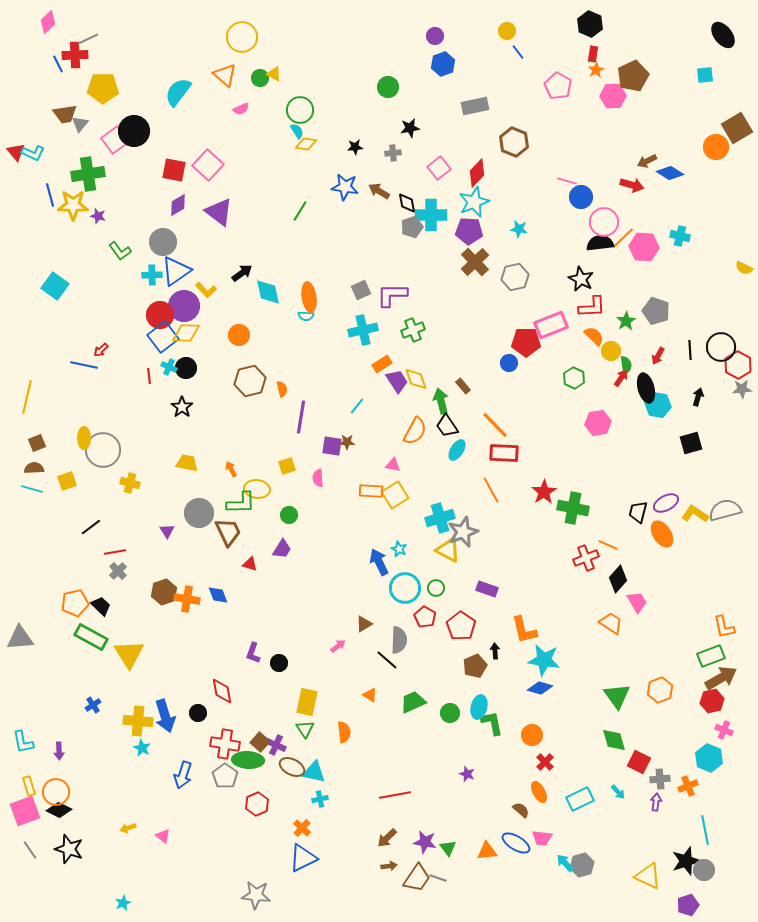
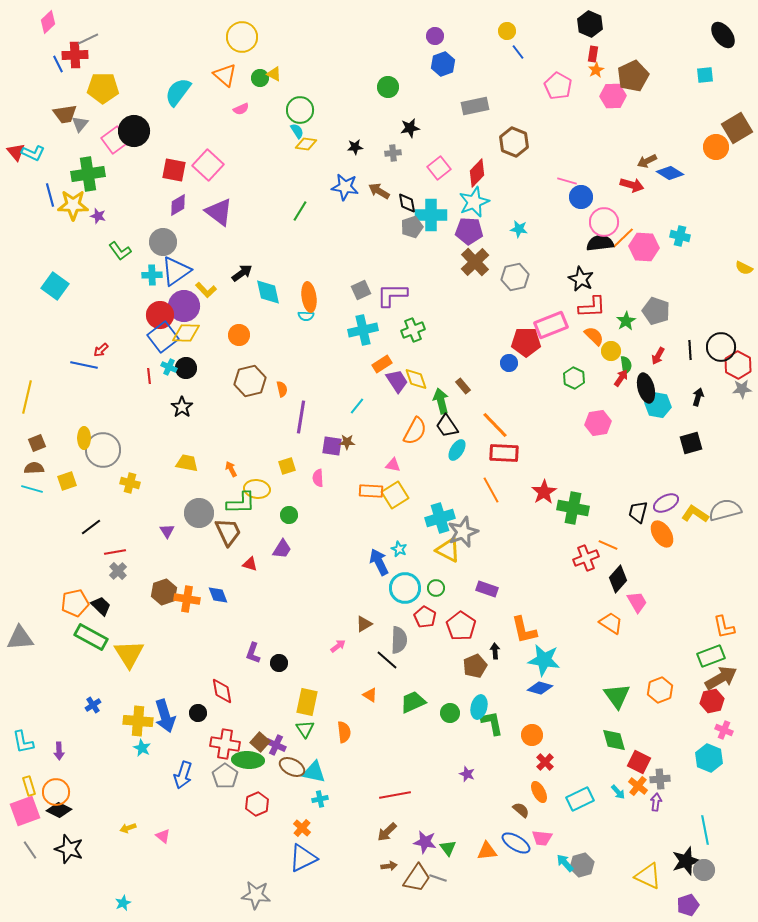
orange cross at (688, 786): moved 50 px left; rotated 30 degrees counterclockwise
brown arrow at (387, 838): moved 6 px up
